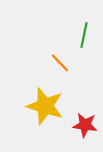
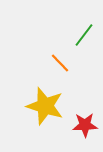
green line: rotated 25 degrees clockwise
red star: rotated 10 degrees counterclockwise
